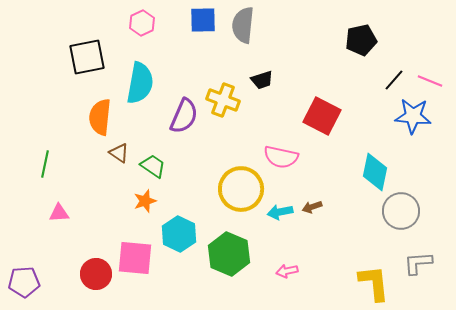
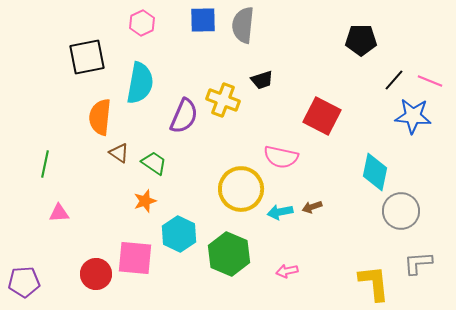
black pentagon: rotated 12 degrees clockwise
green trapezoid: moved 1 px right, 3 px up
